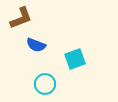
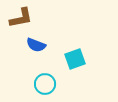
brown L-shape: rotated 10 degrees clockwise
